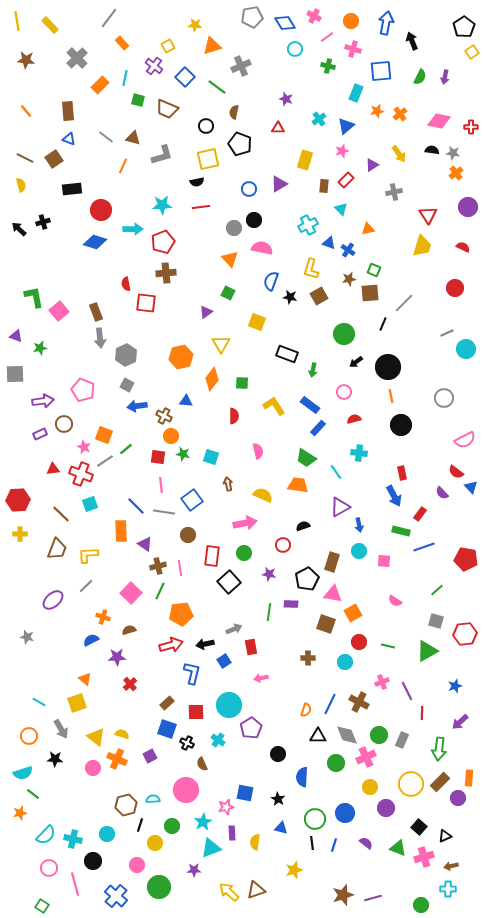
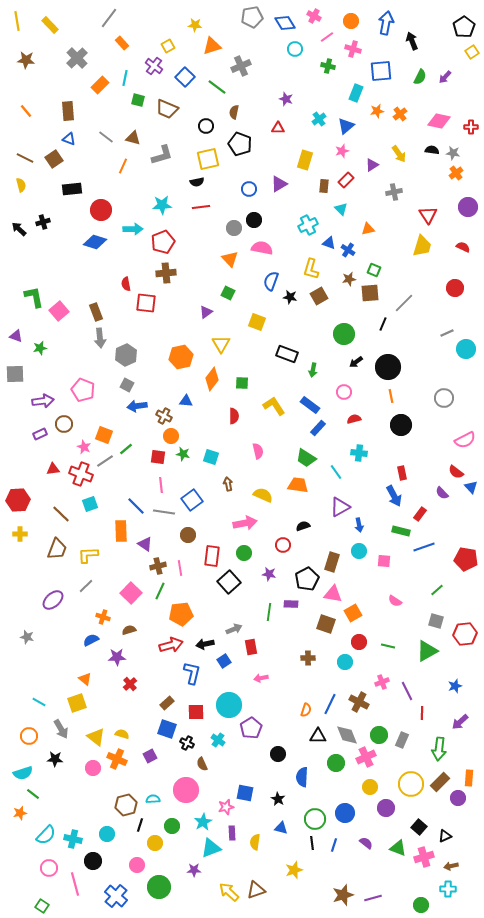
purple arrow at (445, 77): rotated 32 degrees clockwise
